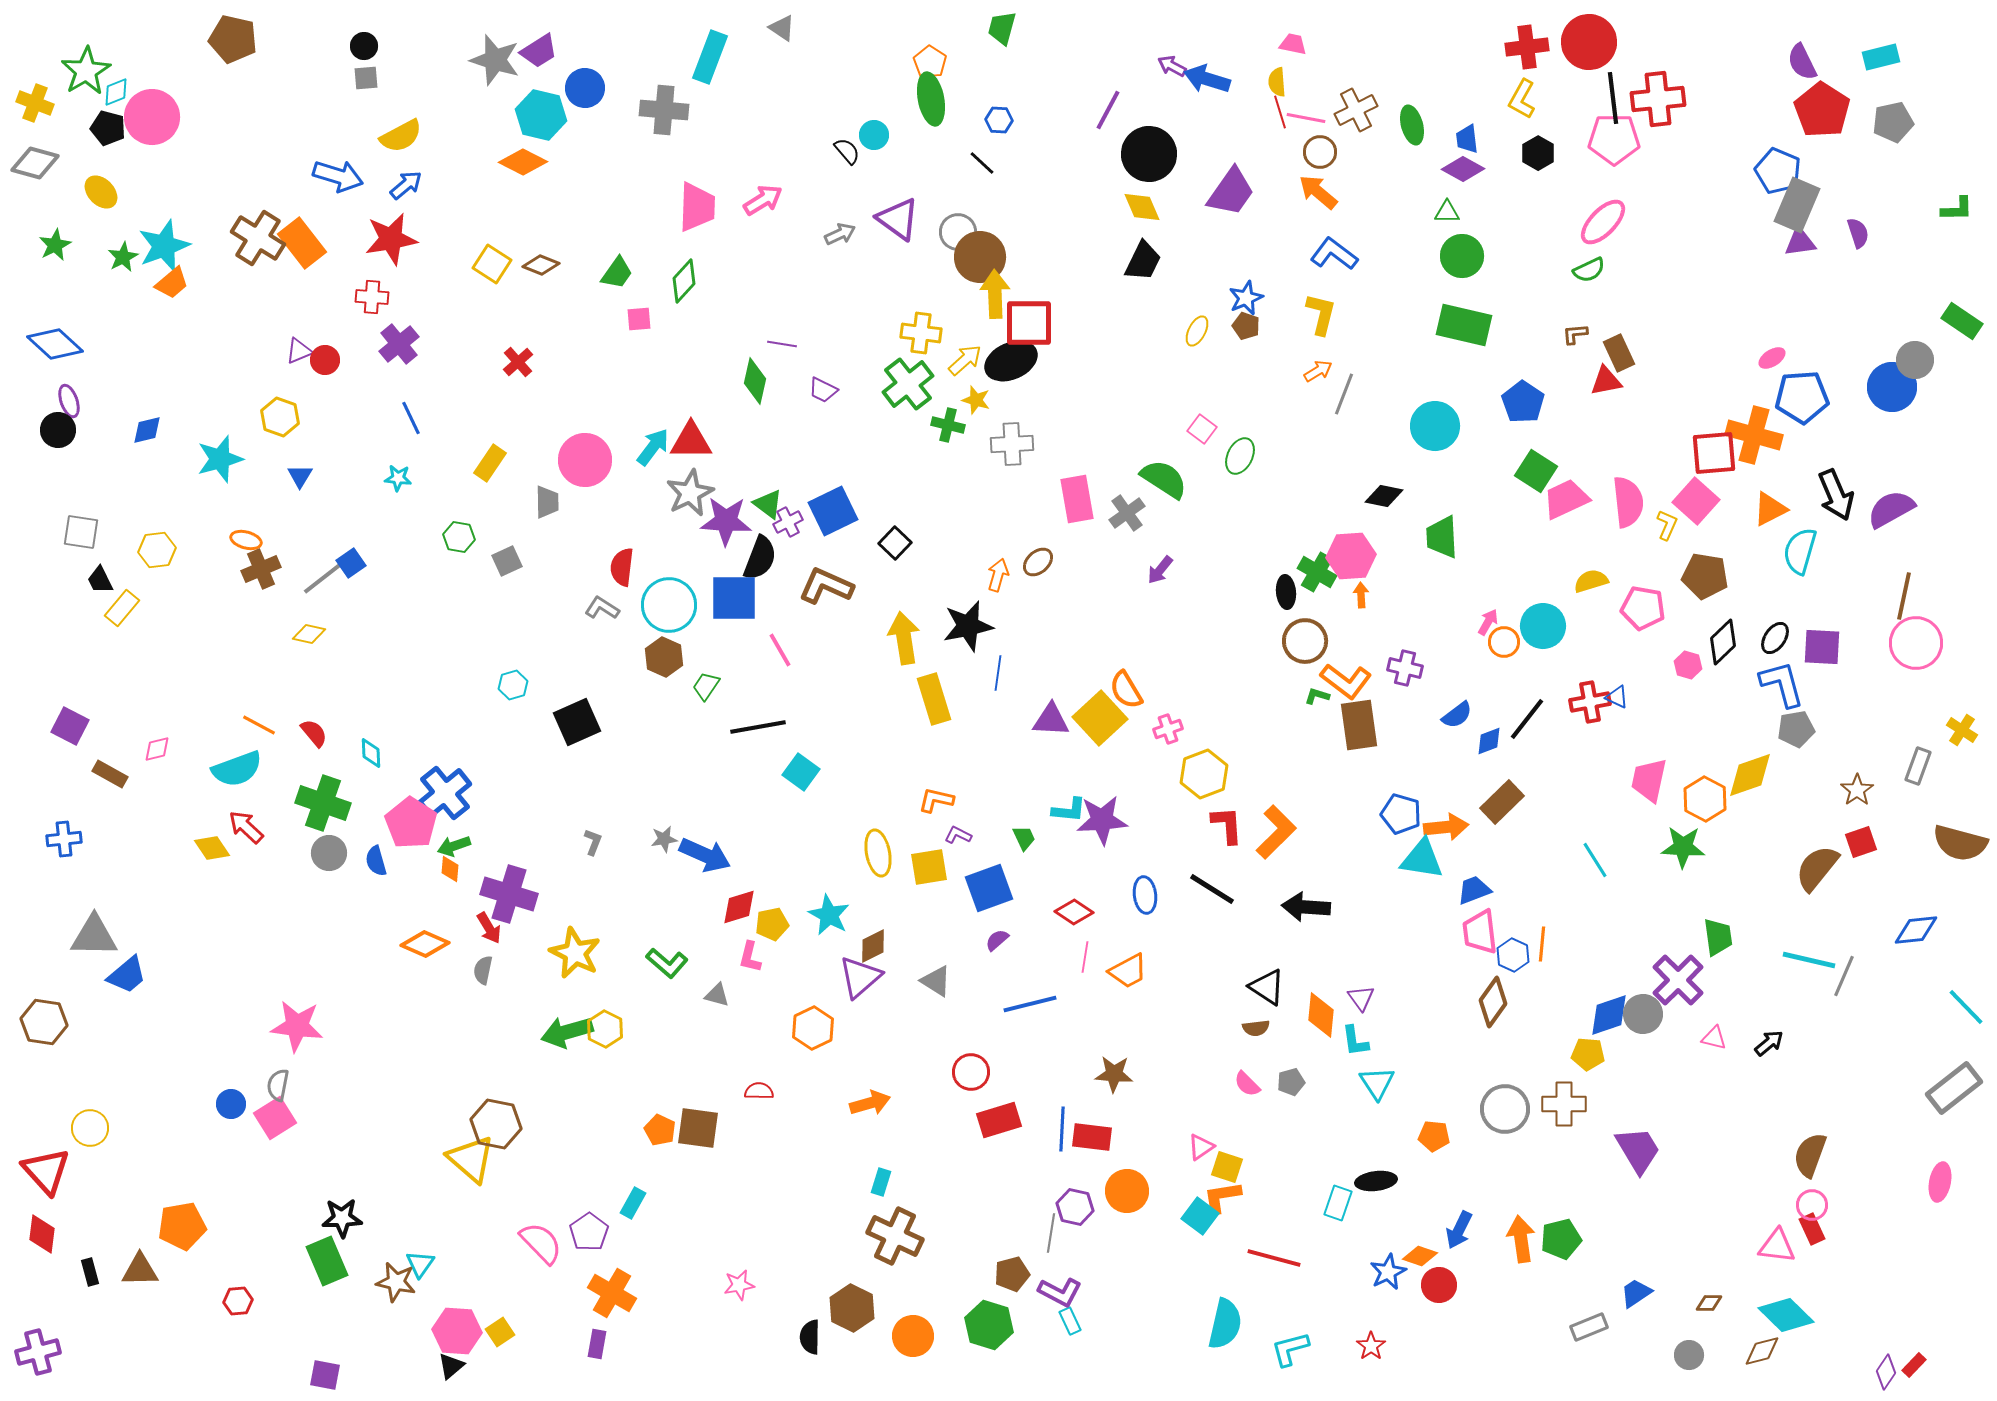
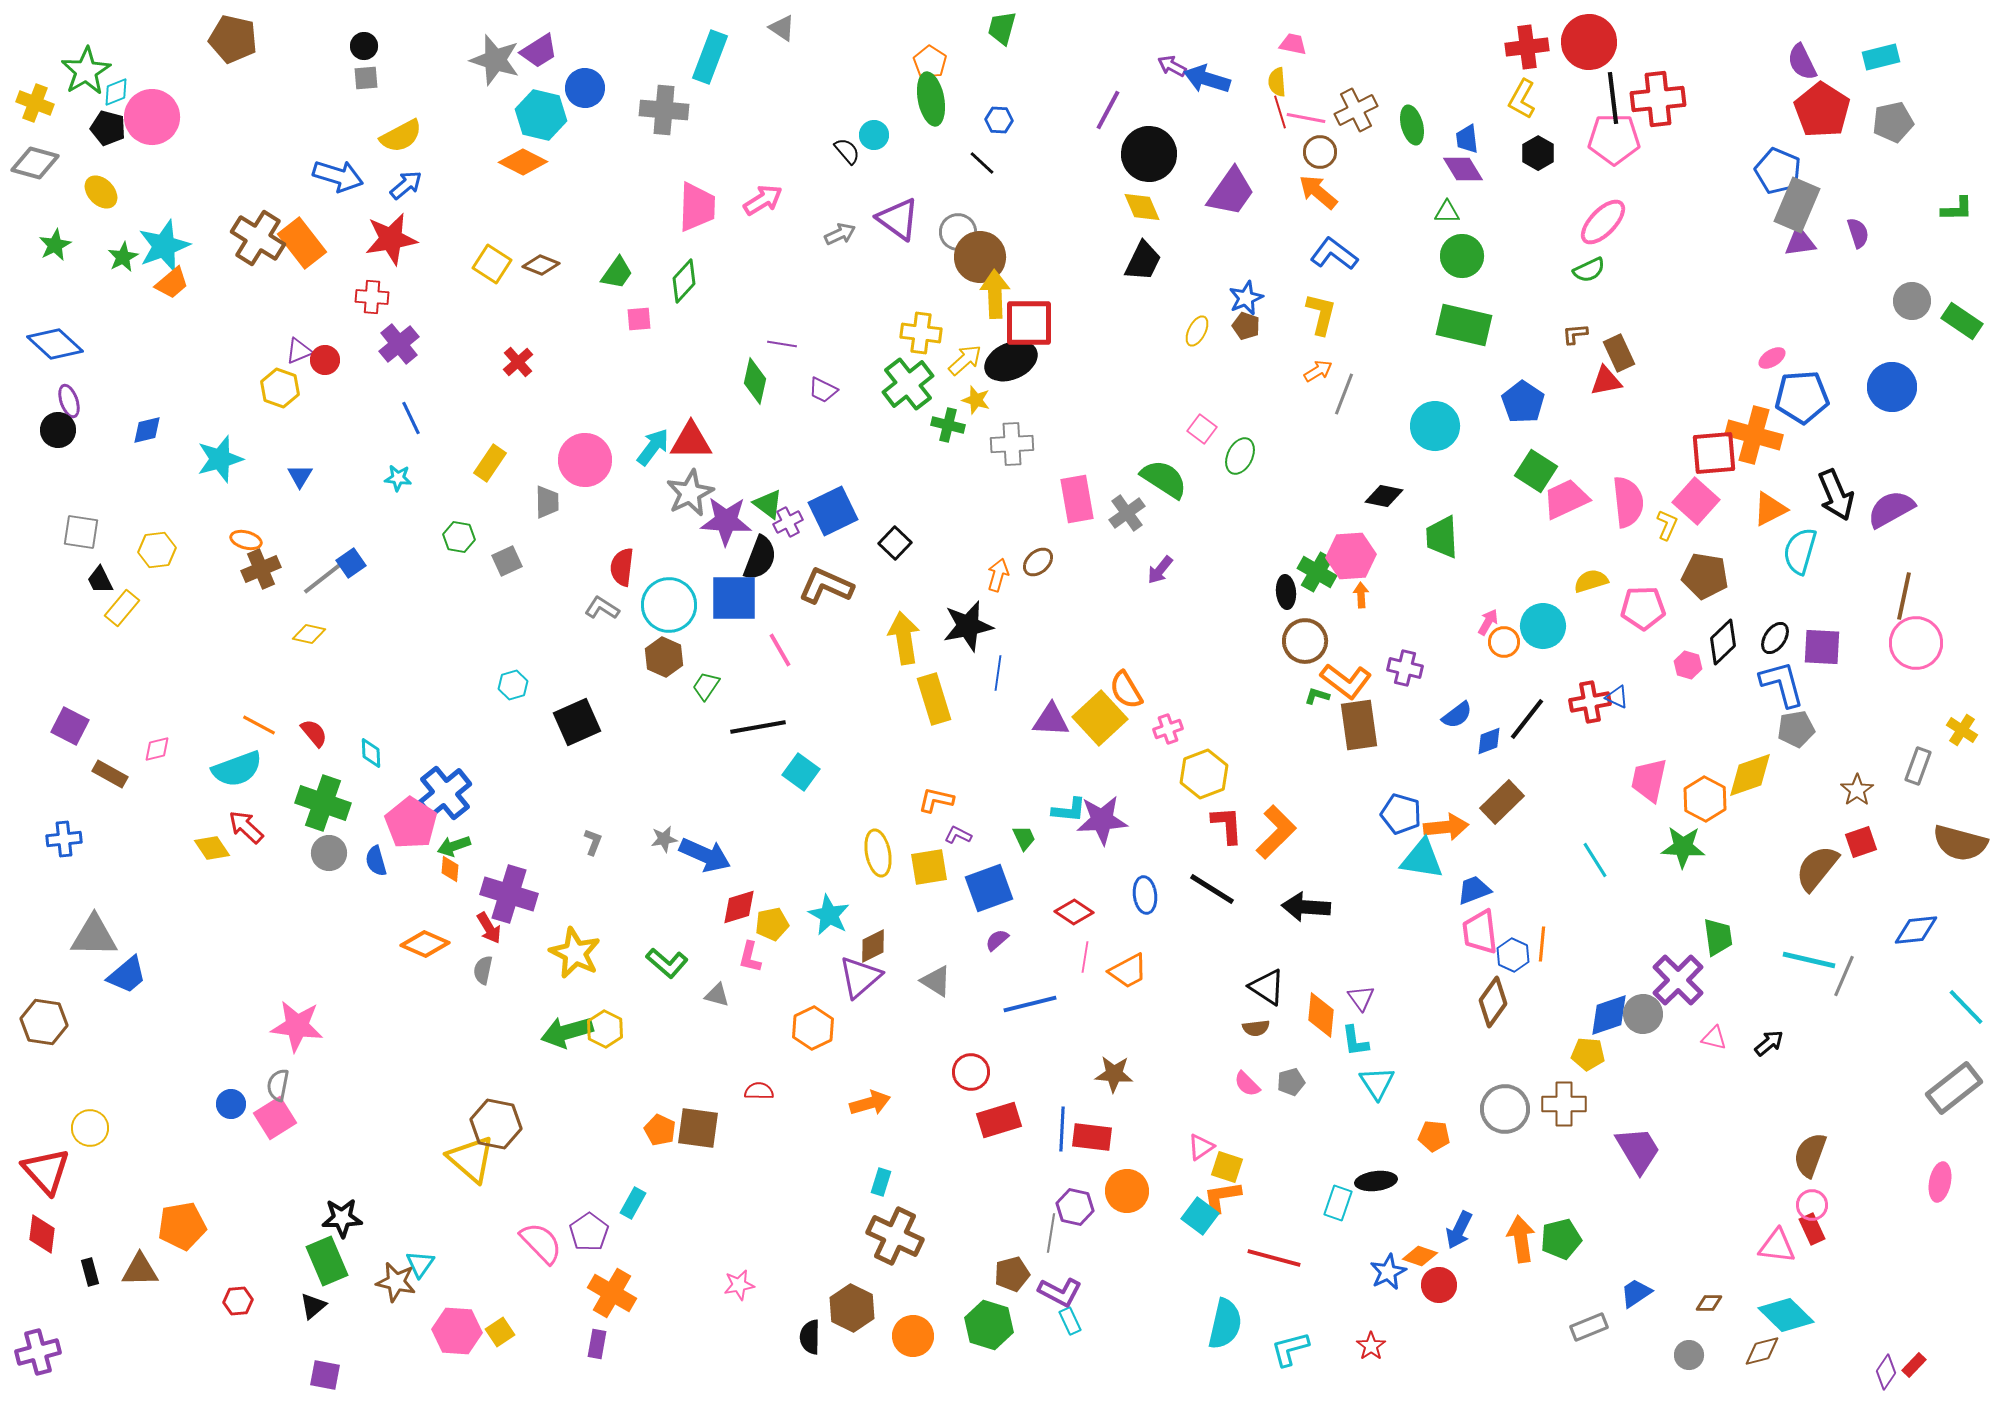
purple diamond at (1463, 169): rotated 30 degrees clockwise
gray circle at (1915, 360): moved 3 px left, 59 px up
yellow hexagon at (280, 417): moved 29 px up
pink pentagon at (1643, 608): rotated 12 degrees counterclockwise
black triangle at (451, 1366): moved 138 px left, 60 px up
